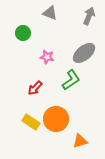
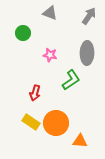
gray arrow: rotated 12 degrees clockwise
gray ellipse: moved 3 px right; rotated 50 degrees counterclockwise
pink star: moved 3 px right, 2 px up
red arrow: moved 5 px down; rotated 28 degrees counterclockwise
orange circle: moved 4 px down
orange triangle: rotated 21 degrees clockwise
